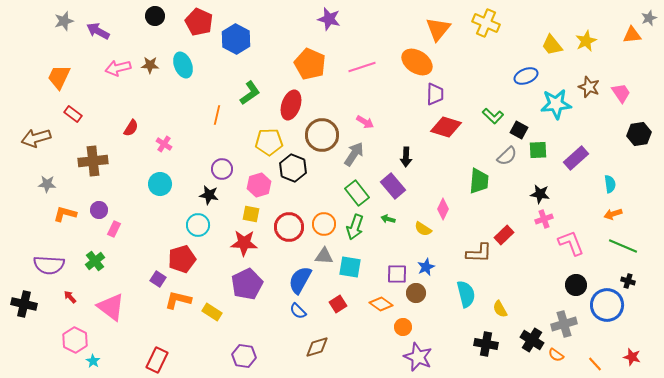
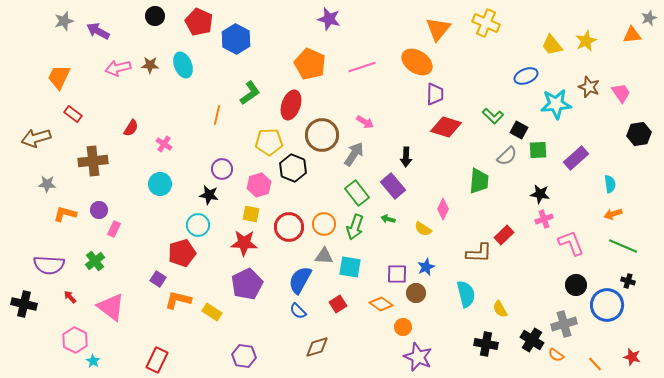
red pentagon at (182, 259): moved 6 px up
